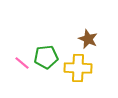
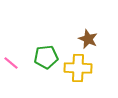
pink line: moved 11 px left
